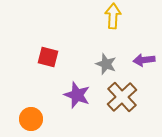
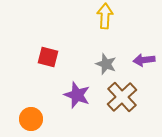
yellow arrow: moved 8 px left
